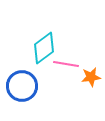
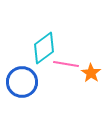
orange star: moved 4 px up; rotated 30 degrees counterclockwise
blue circle: moved 4 px up
